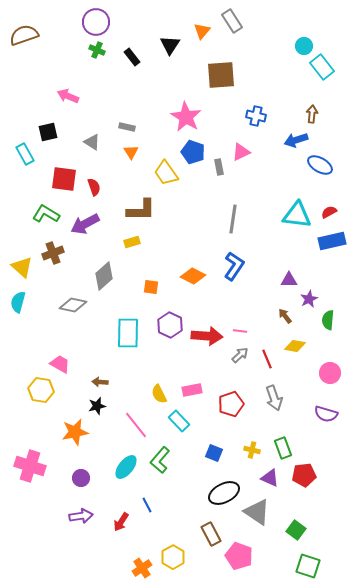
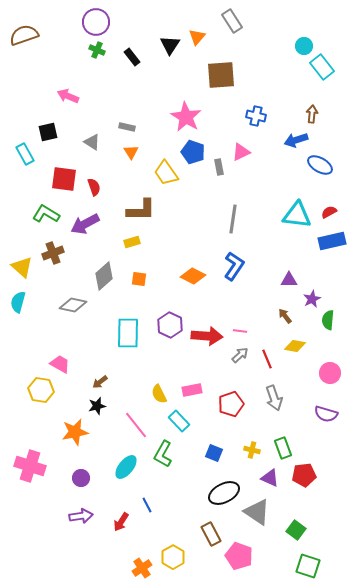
orange triangle at (202, 31): moved 5 px left, 6 px down
orange square at (151, 287): moved 12 px left, 8 px up
purple star at (309, 299): moved 3 px right
brown arrow at (100, 382): rotated 42 degrees counterclockwise
green L-shape at (160, 460): moved 3 px right, 6 px up; rotated 12 degrees counterclockwise
